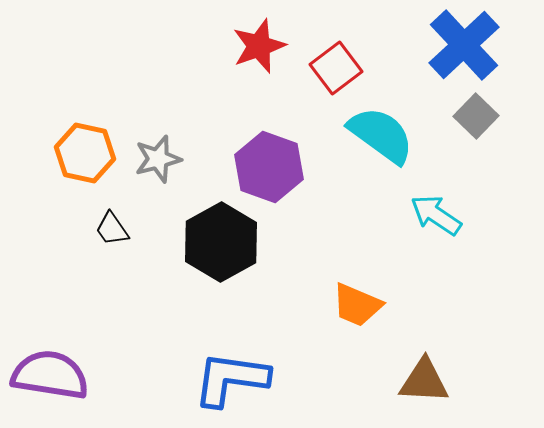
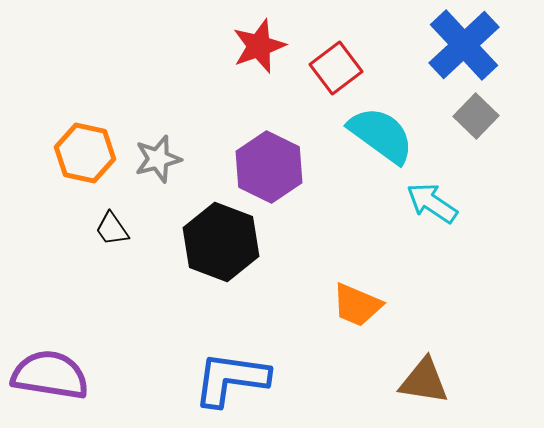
purple hexagon: rotated 6 degrees clockwise
cyan arrow: moved 4 px left, 12 px up
black hexagon: rotated 10 degrees counterclockwise
brown triangle: rotated 6 degrees clockwise
